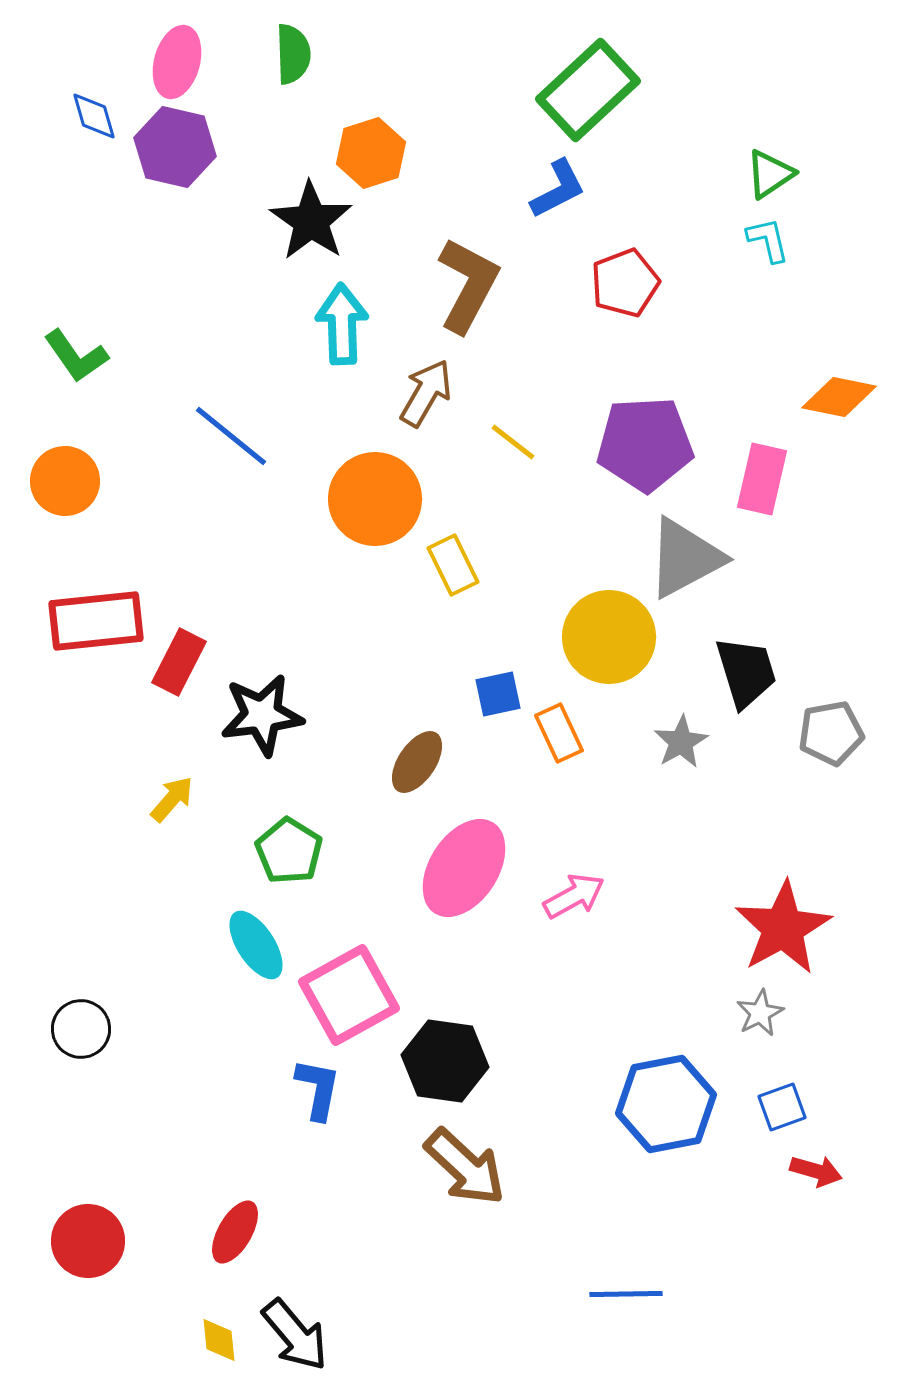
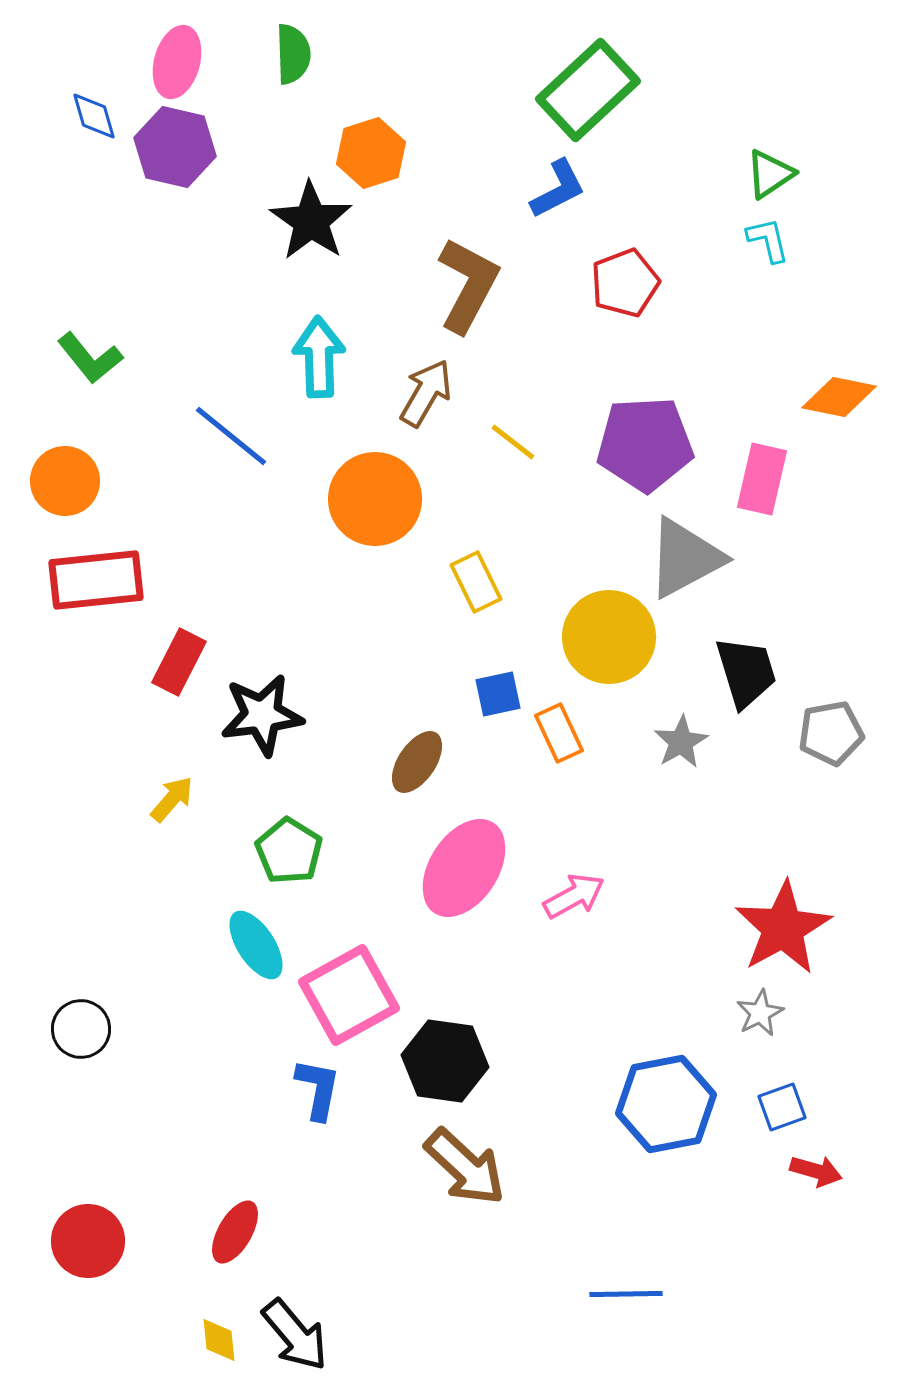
cyan arrow at (342, 324): moved 23 px left, 33 px down
green L-shape at (76, 356): moved 14 px right, 2 px down; rotated 4 degrees counterclockwise
yellow rectangle at (453, 565): moved 23 px right, 17 px down
red rectangle at (96, 621): moved 41 px up
